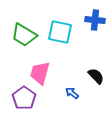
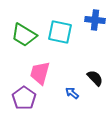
black semicircle: moved 1 px left, 2 px down
